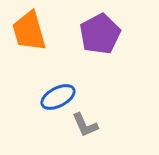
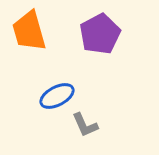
blue ellipse: moved 1 px left, 1 px up
